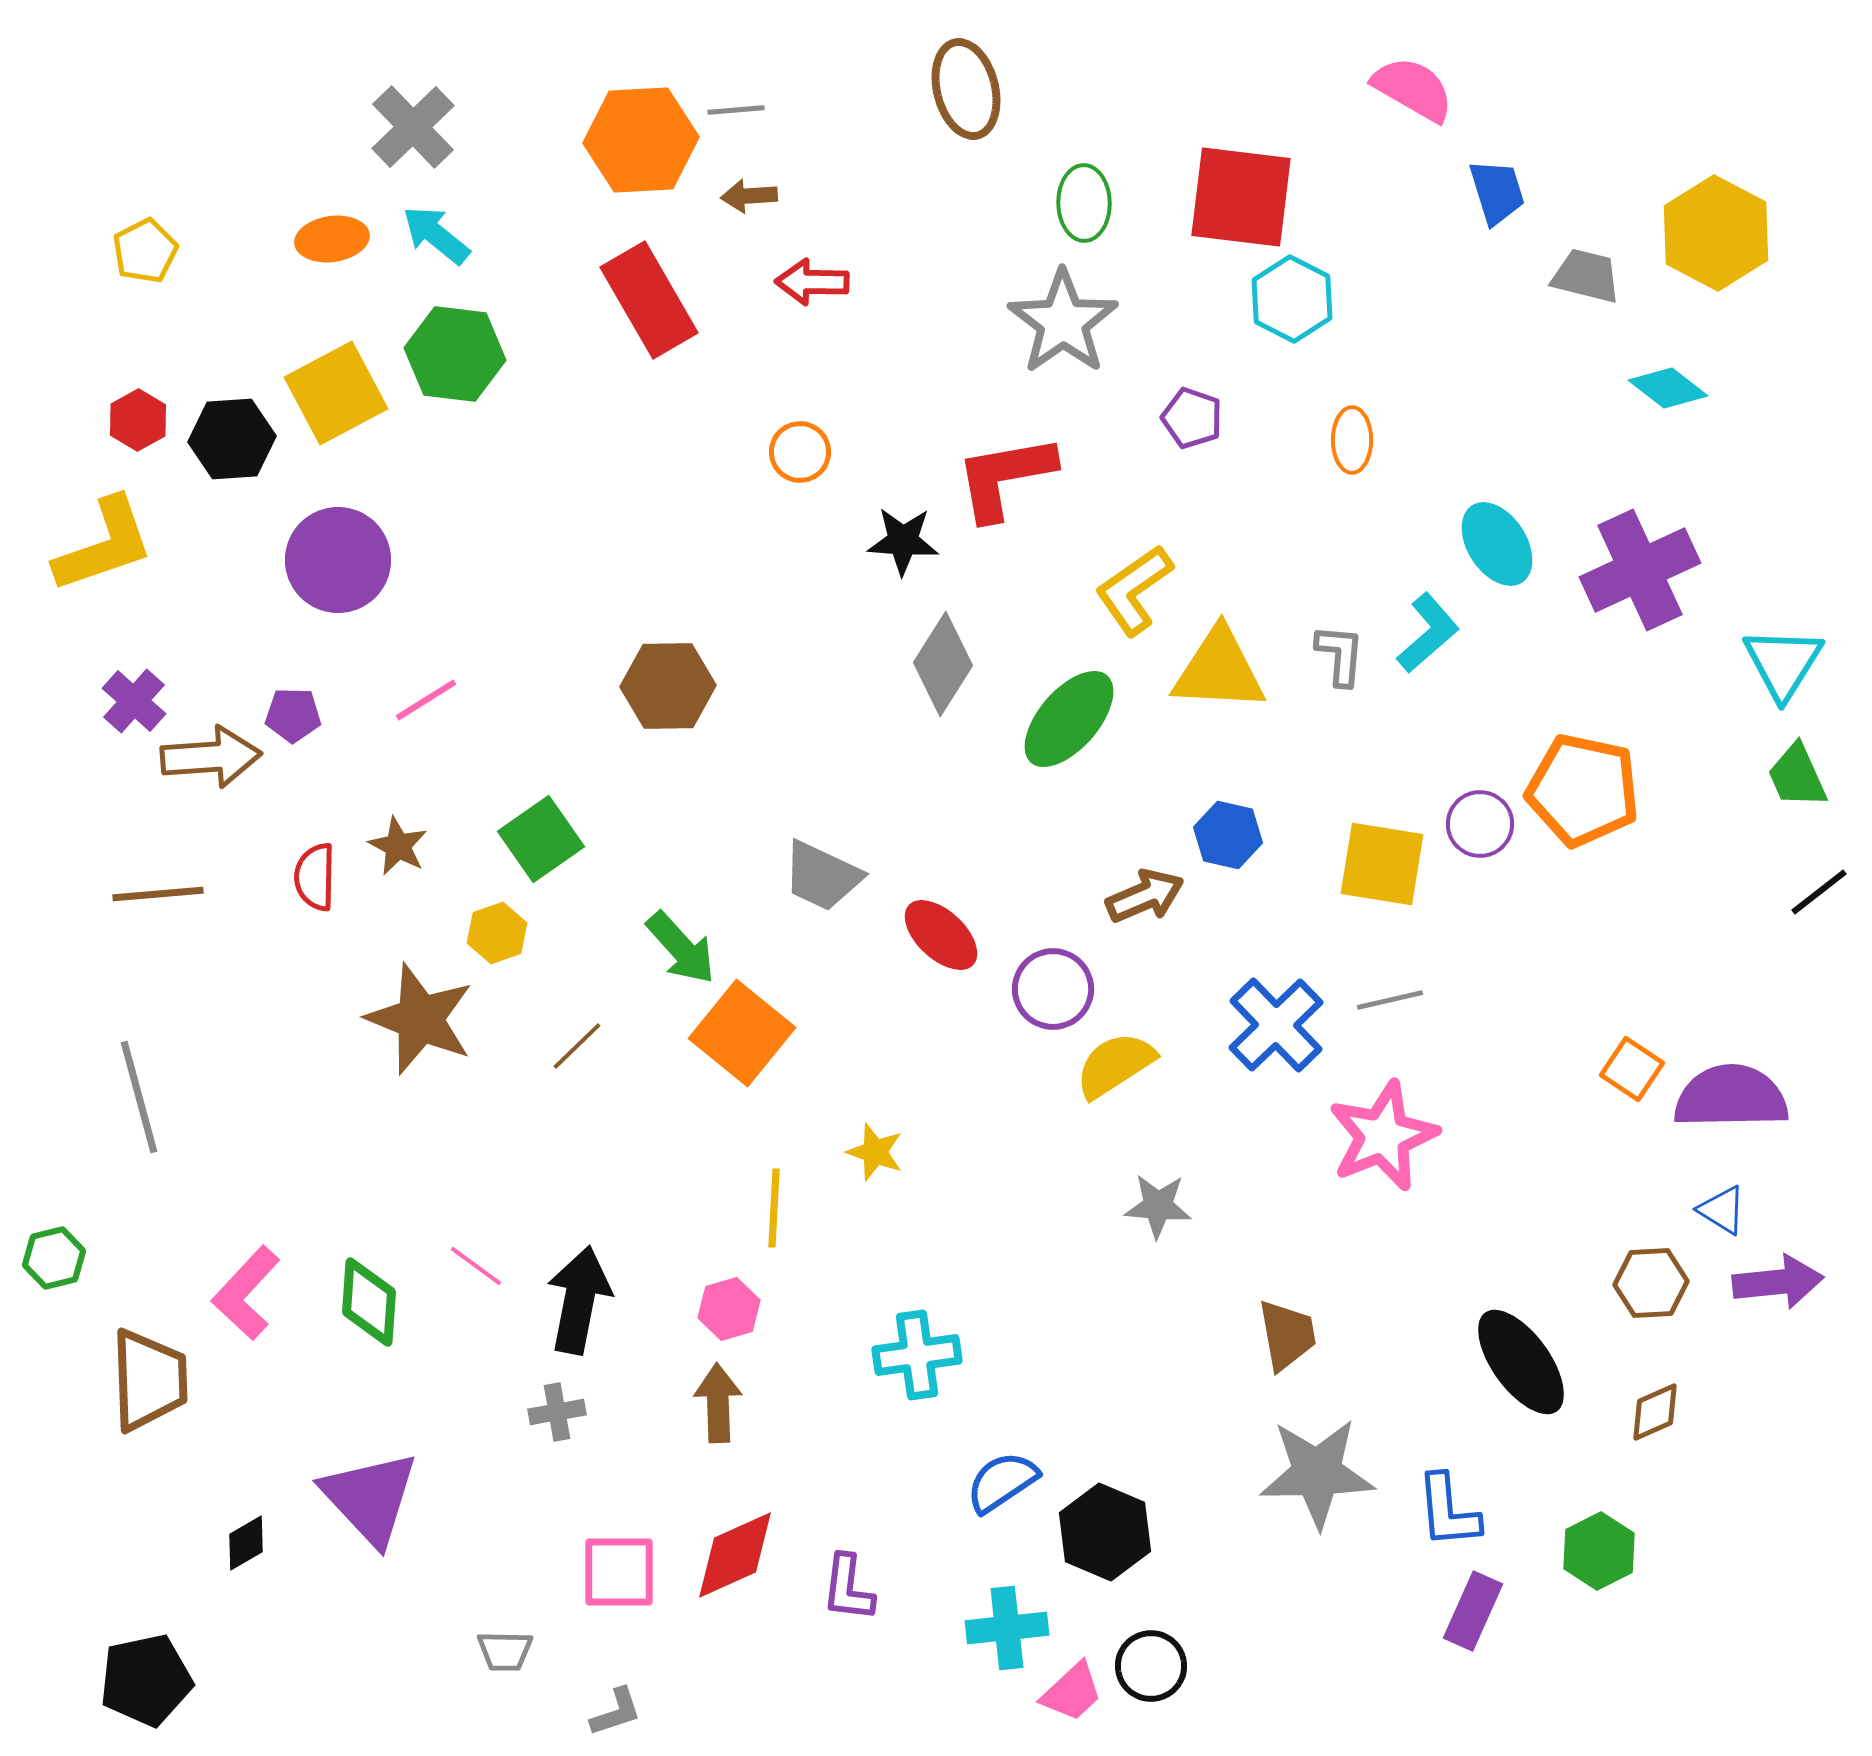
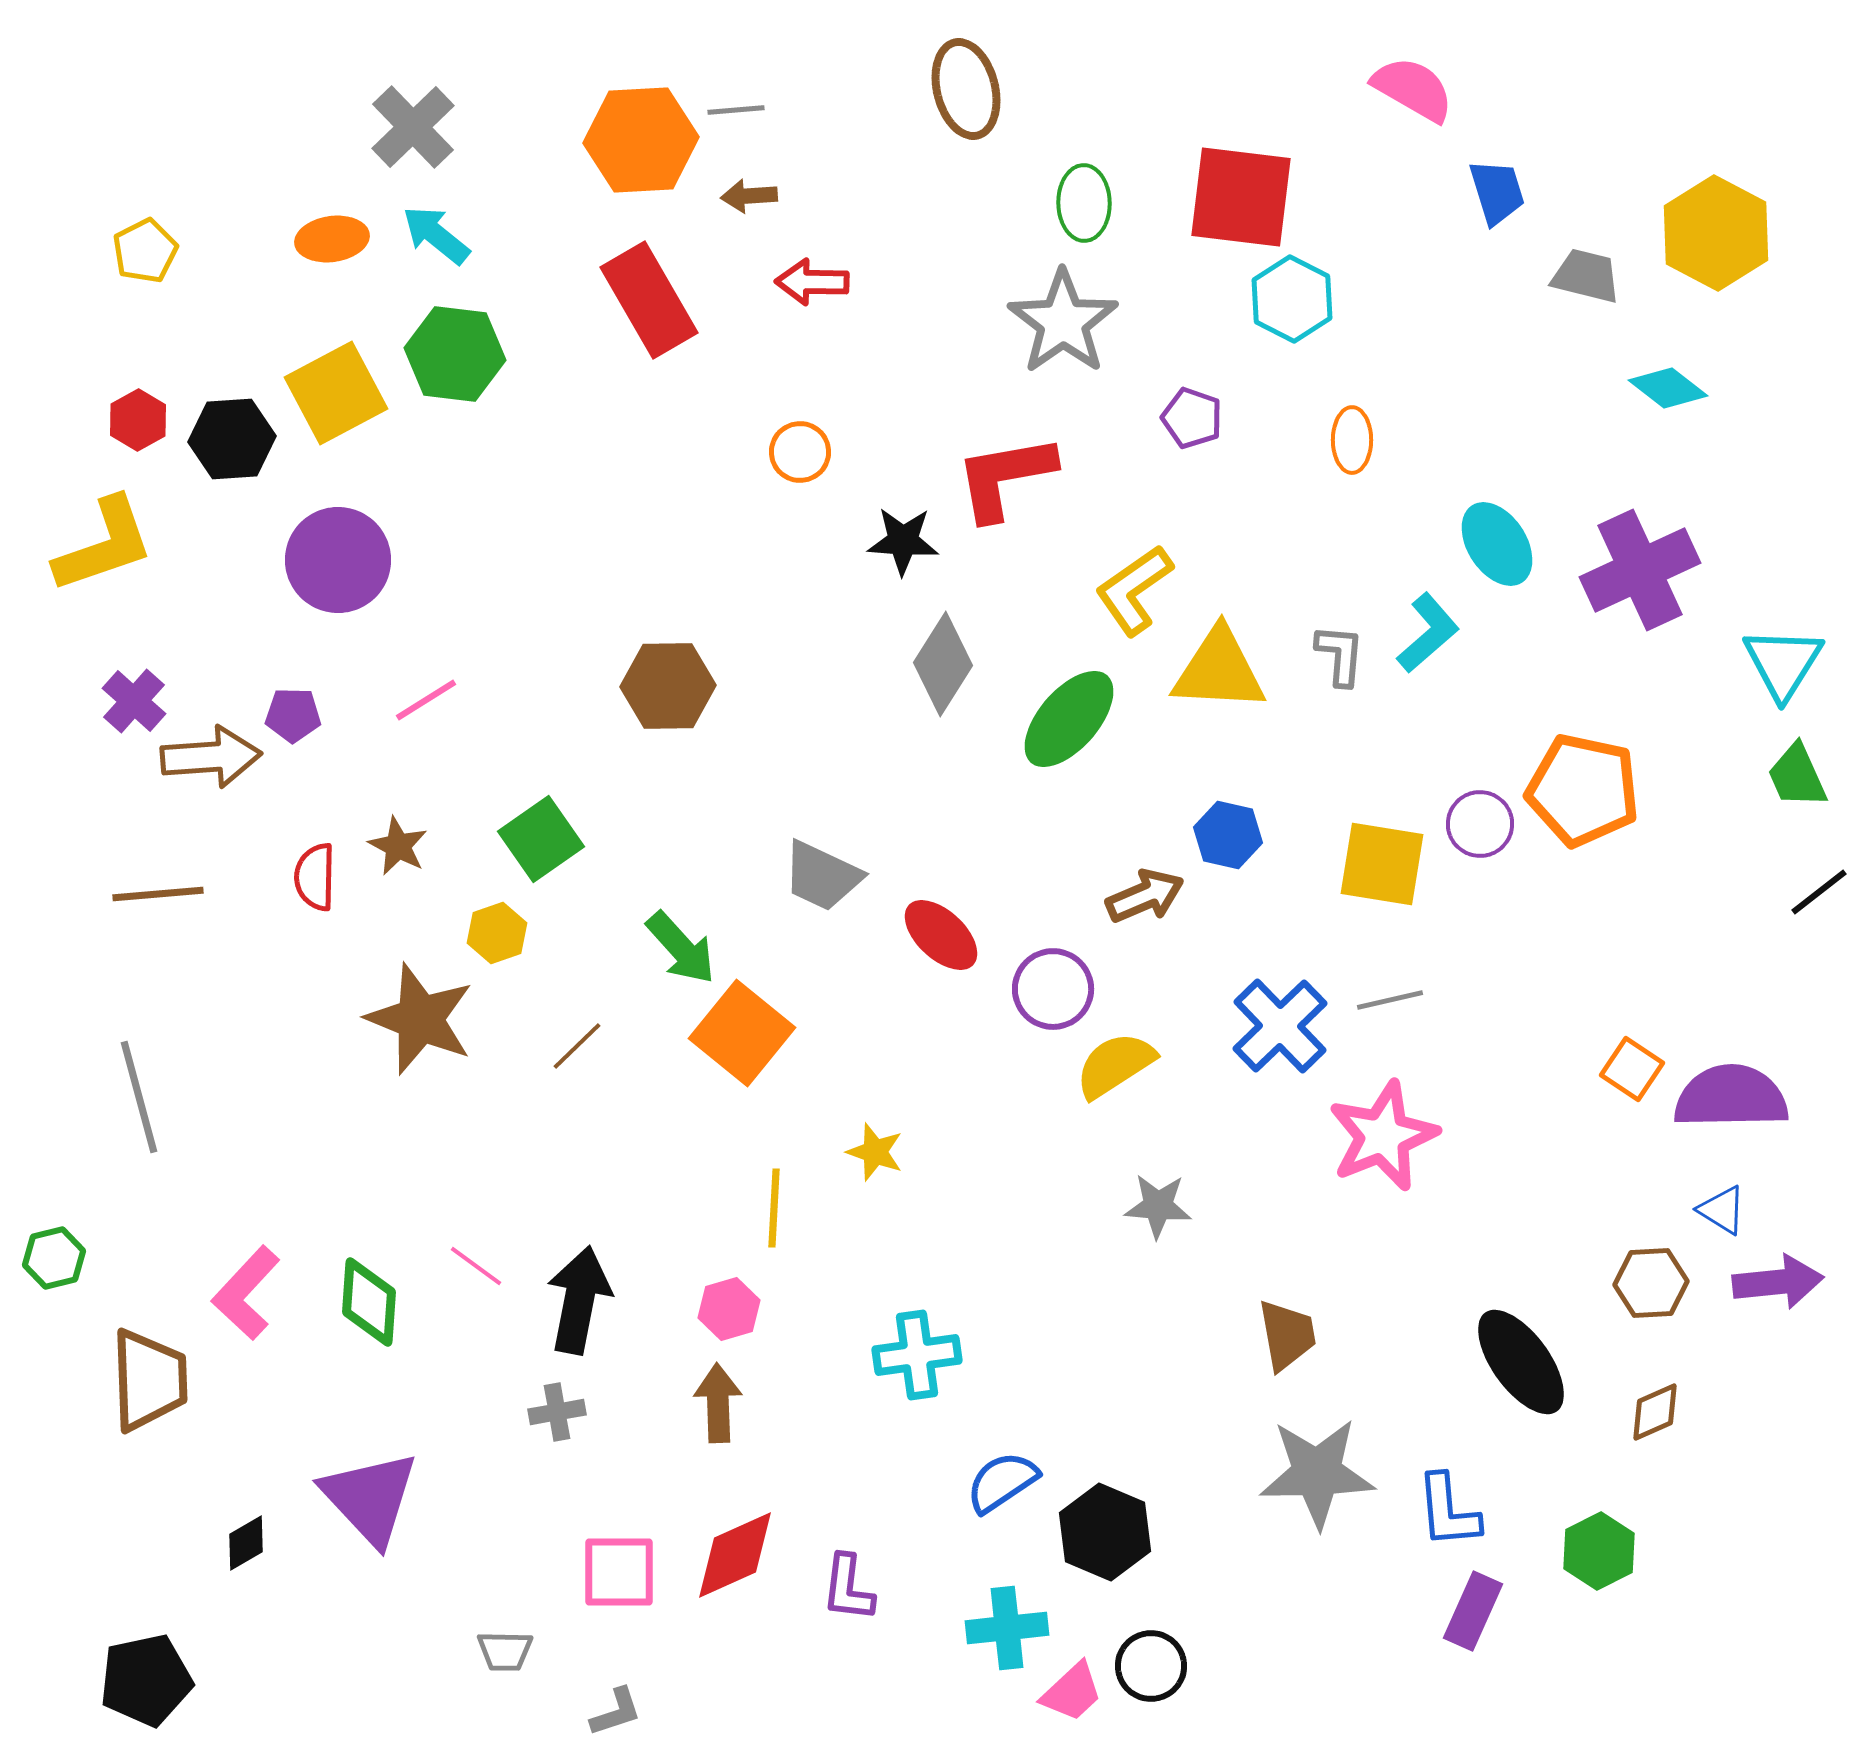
blue cross at (1276, 1025): moved 4 px right, 1 px down
